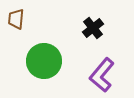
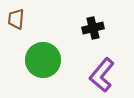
black cross: rotated 25 degrees clockwise
green circle: moved 1 px left, 1 px up
